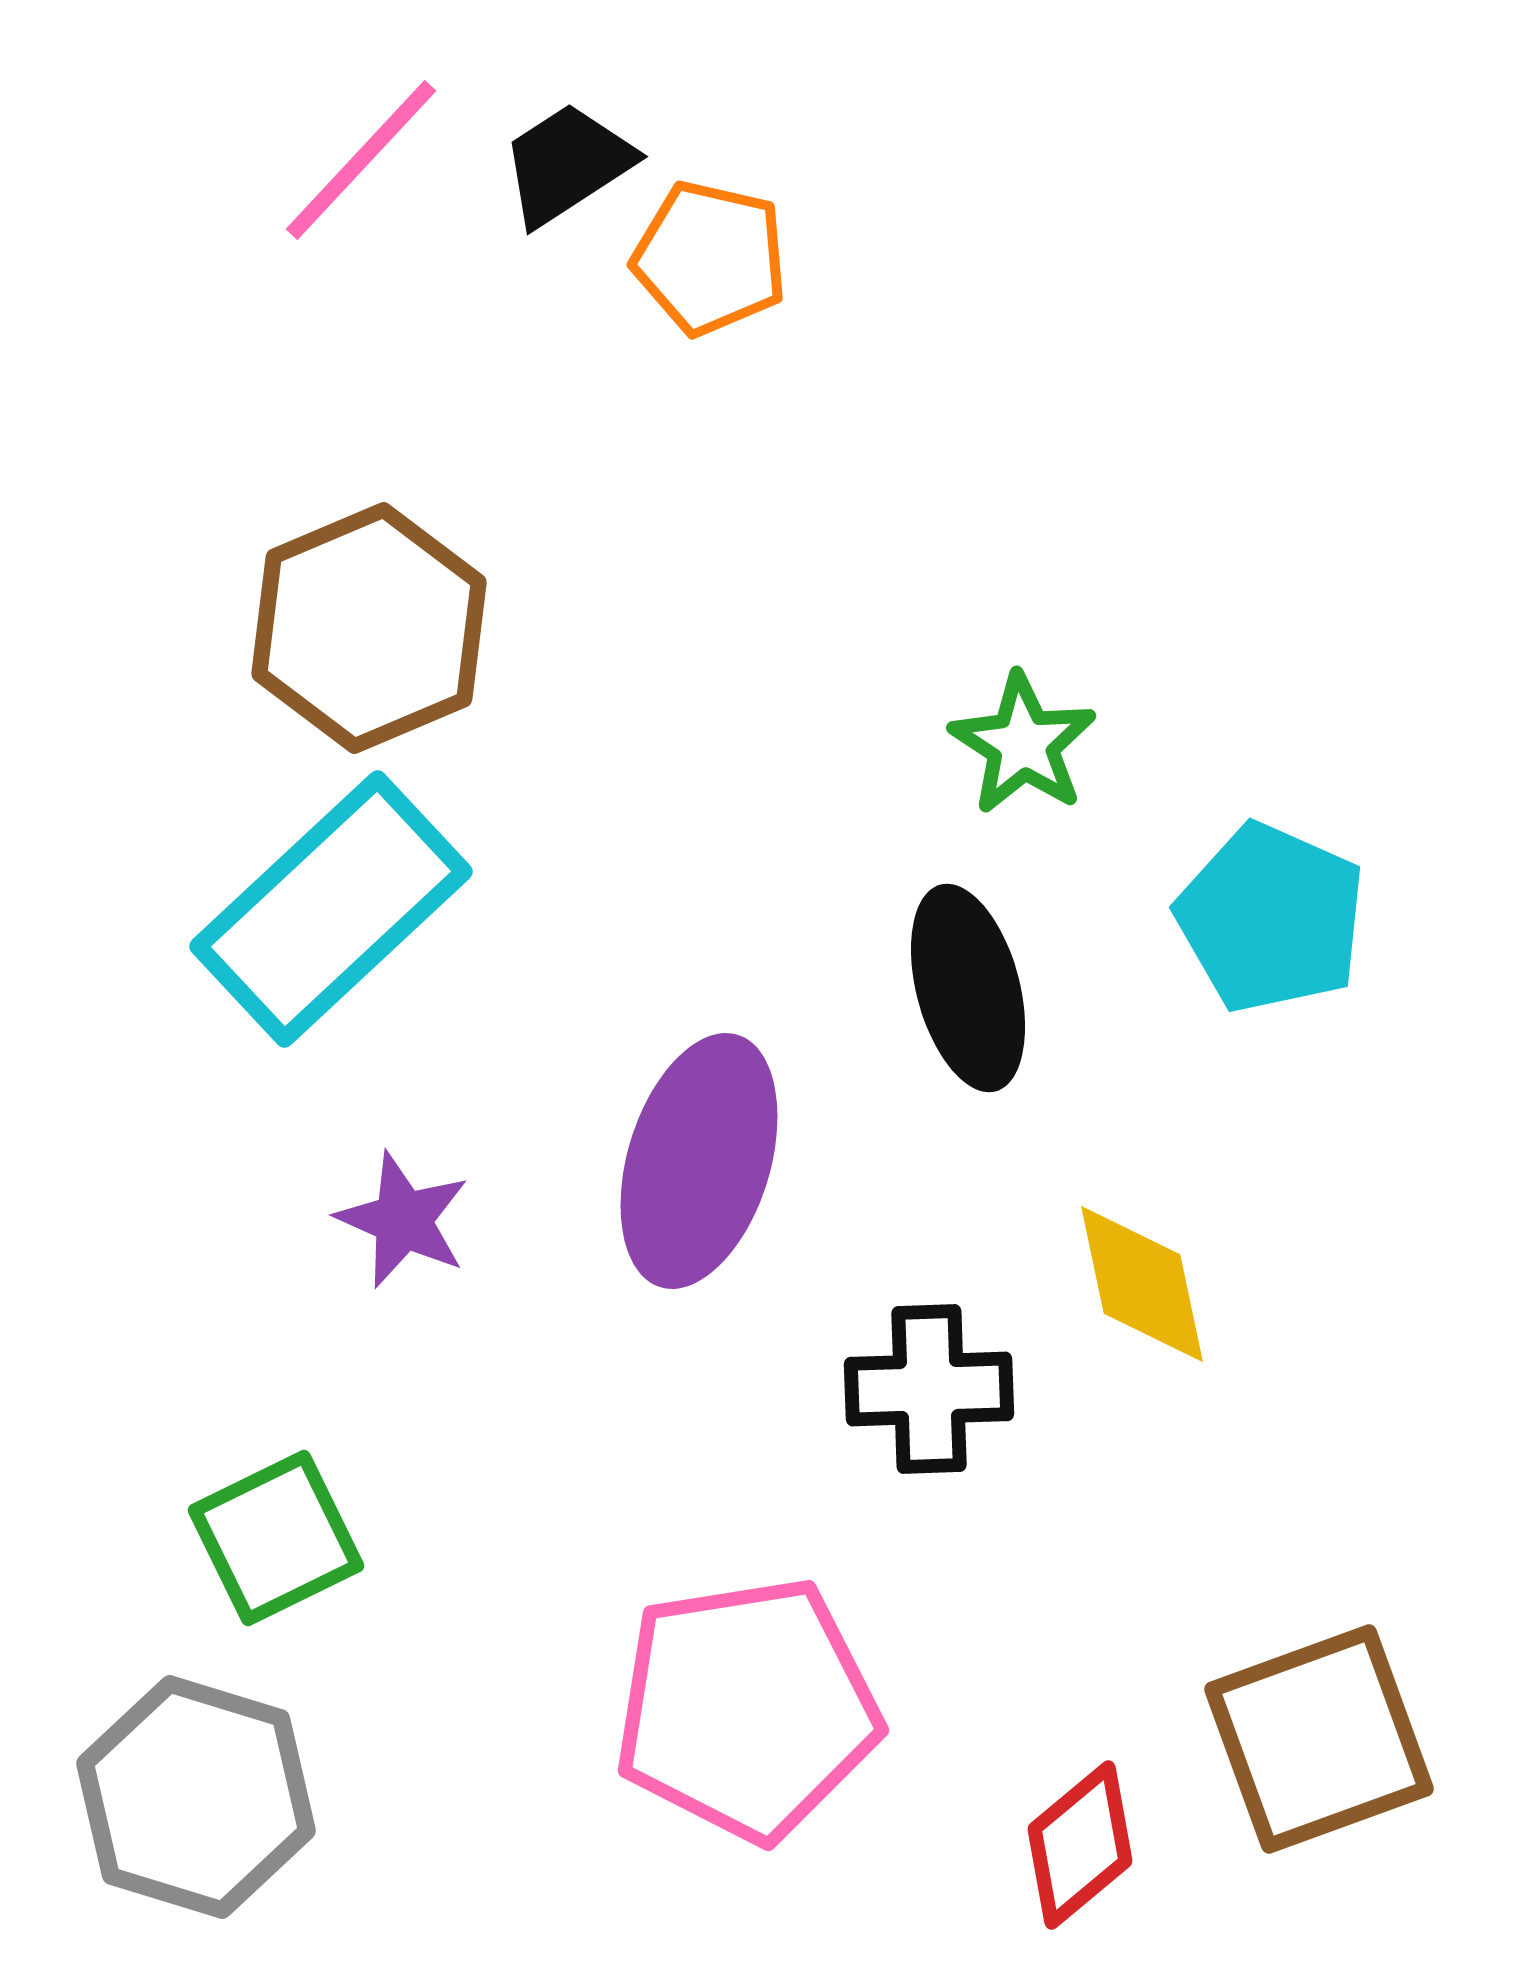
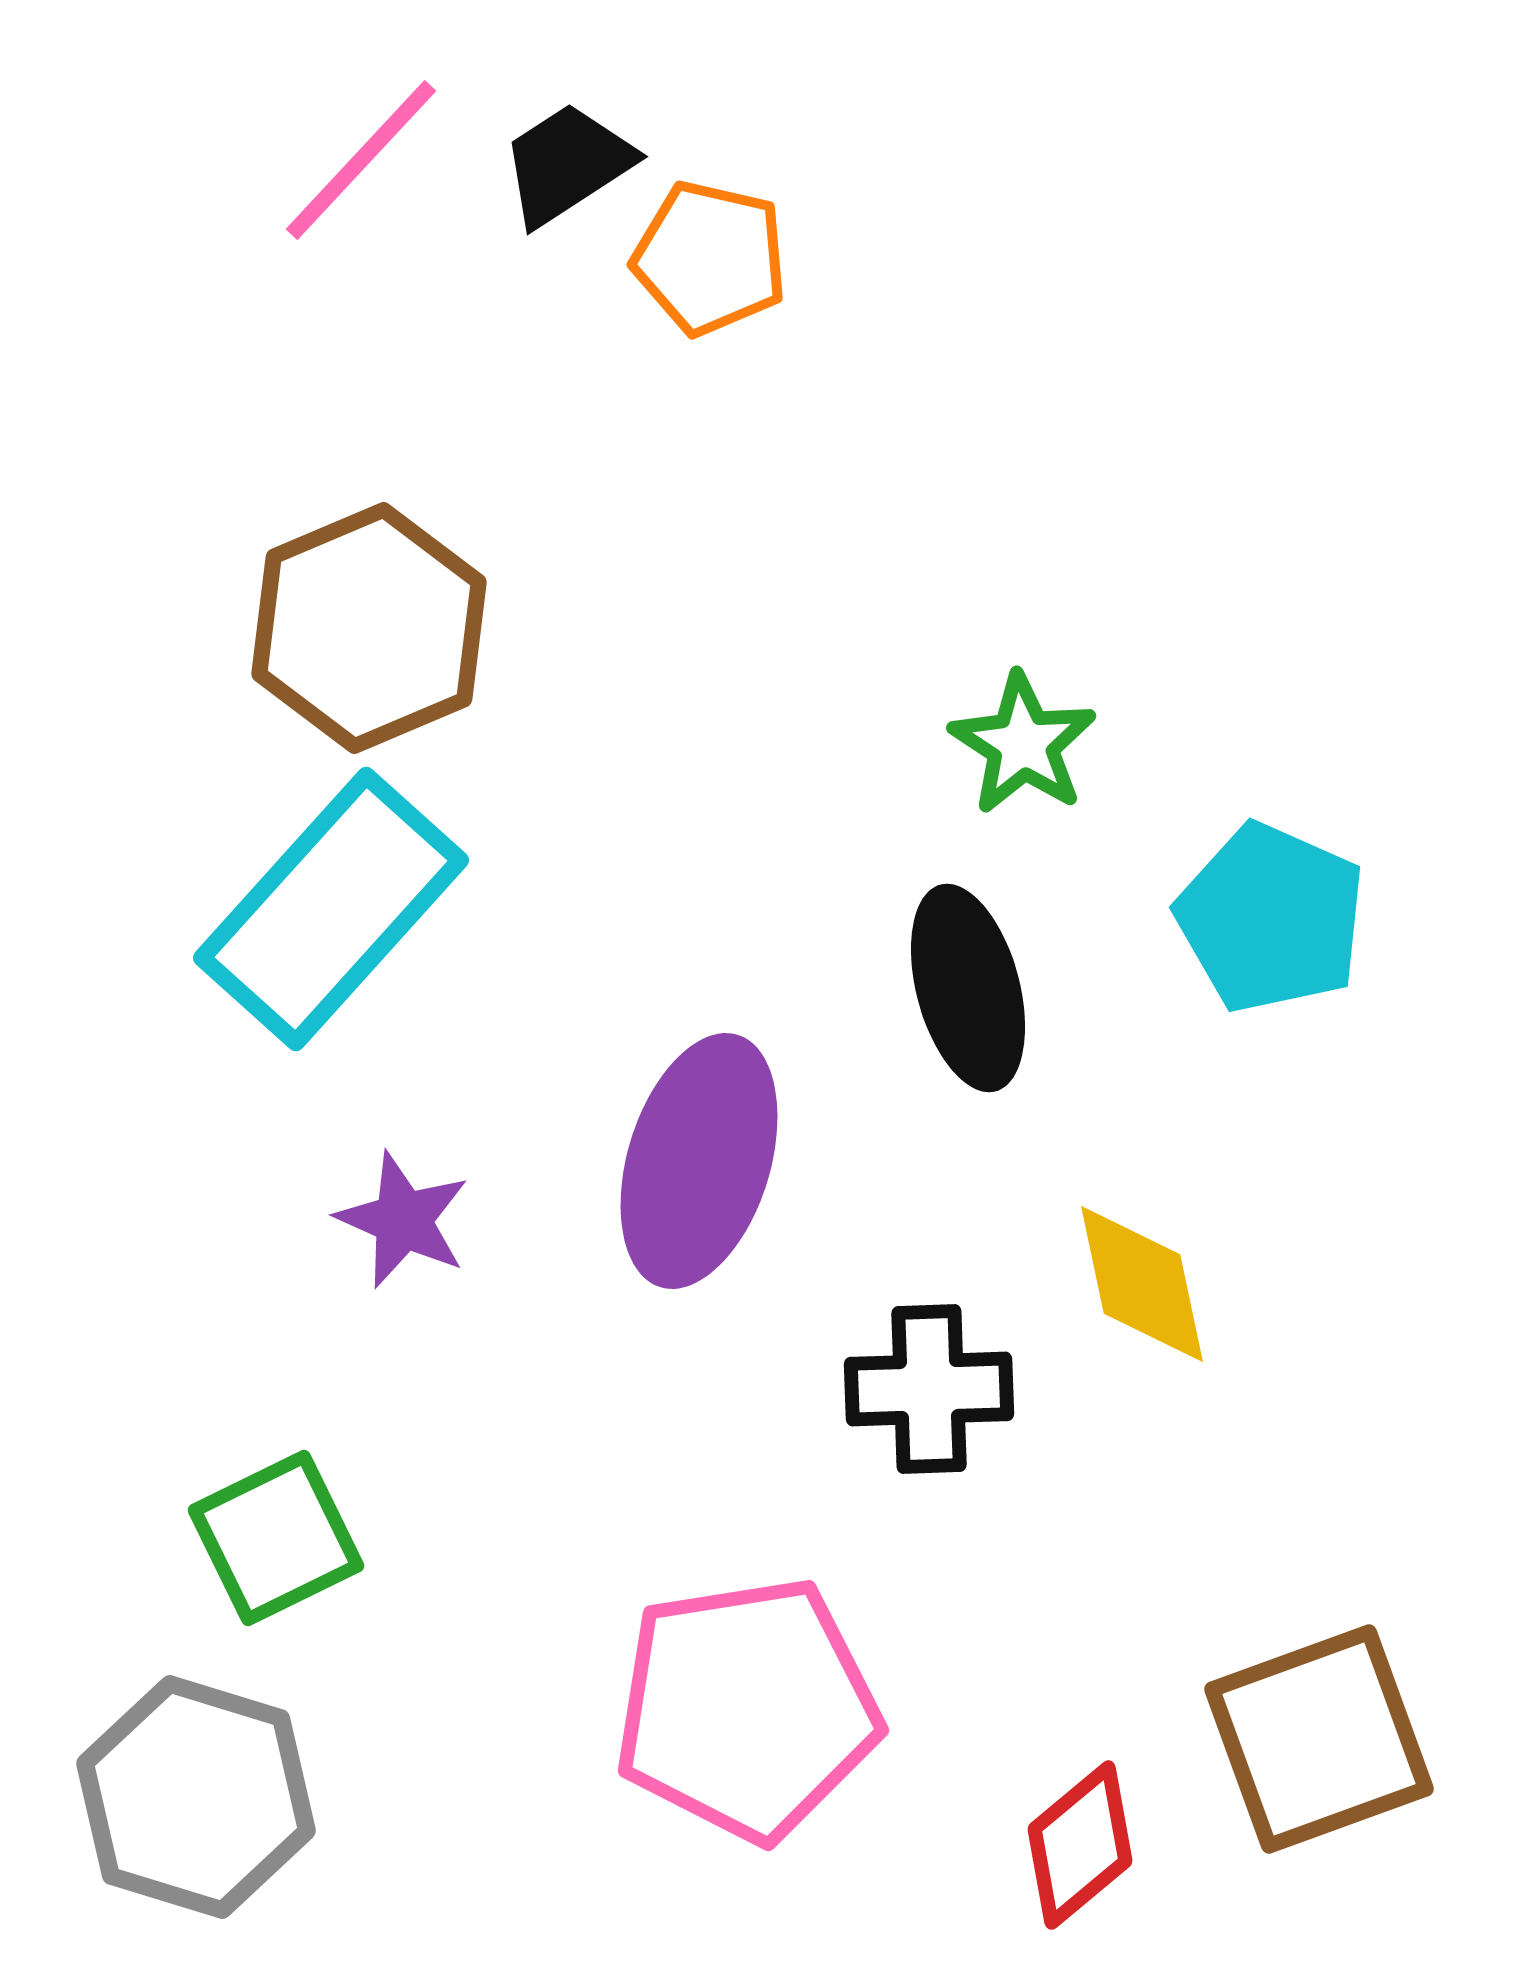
cyan rectangle: rotated 5 degrees counterclockwise
